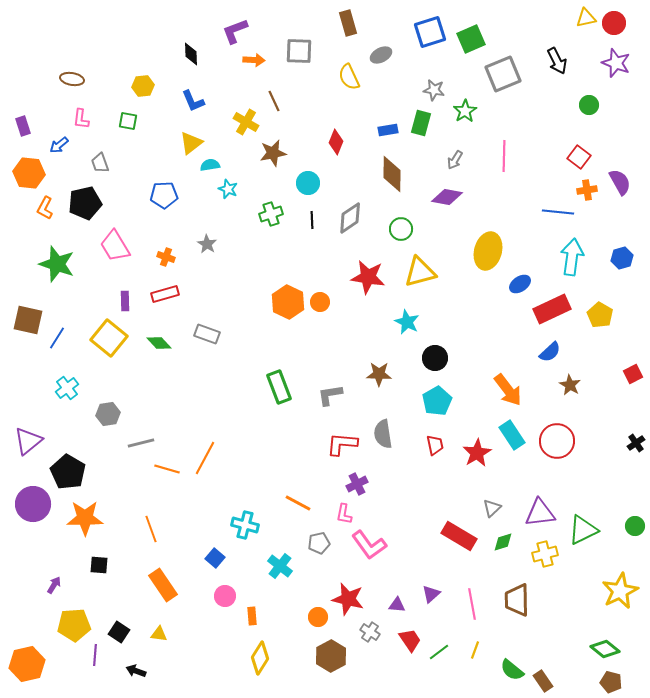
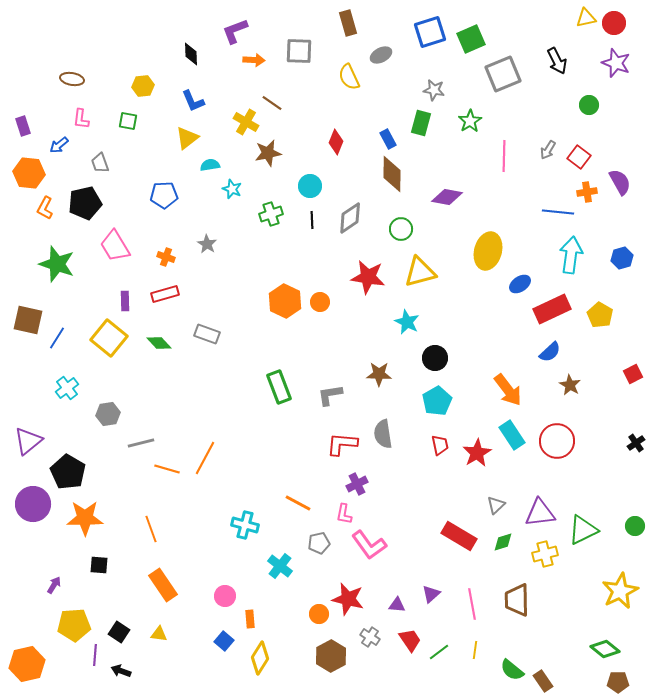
brown line at (274, 101): moved 2 px left, 2 px down; rotated 30 degrees counterclockwise
green star at (465, 111): moved 5 px right, 10 px down
blue rectangle at (388, 130): moved 9 px down; rotated 72 degrees clockwise
yellow triangle at (191, 143): moved 4 px left, 5 px up
brown star at (273, 153): moved 5 px left
gray arrow at (455, 160): moved 93 px right, 10 px up
cyan circle at (308, 183): moved 2 px right, 3 px down
cyan star at (228, 189): moved 4 px right
orange cross at (587, 190): moved 2 px down
cyan arrow at (572, 257): moved 1 px left, 2 px up
orange hexagon at (288, 302): moved 3 px left, 1 px up
red trapezoid at (435, 445): moved 5 px right
gray triangle at (492, 508): moved 4 px right, 3 px up
blue square at (215, 558): moved 9 px right, 83 px down
orange rectangle at (252, 616): moved 2 px left, 3 px down
orange circle at (318, 617): moved 1 px right, 3 px up
gray cross at (370, 632): moved 5 px down
yellow line at (475, 650): rotated 12 degrees counterclockwise
black arrow at (136, 671): moved 15 px left
brown pentagon at (611, 682): moved 7 px right; rotated 15 degrees counterclockwise
